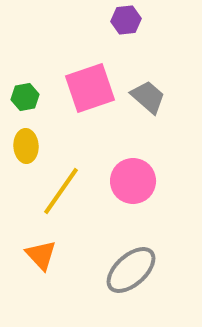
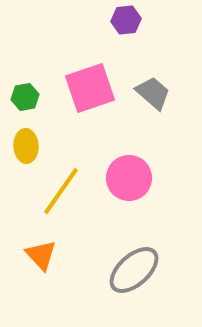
gray trapezoid: moved 5 px right, 4 px up
pink circle: moved 4 px left, 3 px up
gray ellipse: moved 3 px right
